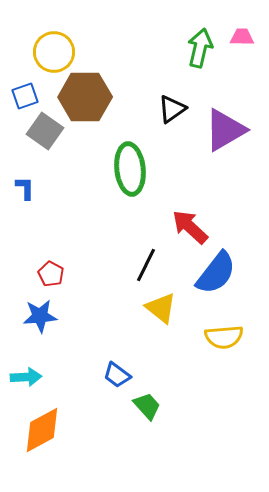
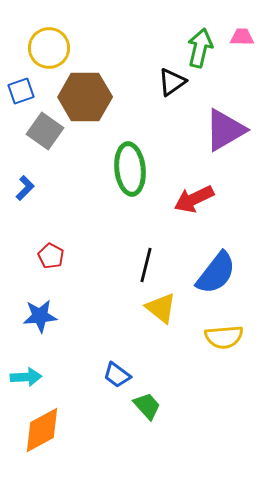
yellow circle: moved 5 px left, 4 px up
blue square: moved 4 px left, 5 px up
black triangle: moved 27 px up
blue L-shape: rotated 45 degrees clockwise
red arrow: moved 4 px right, 28 px up; rotated 69 degrees counterclockwise
black line: rotated 12 degrees counterclockwise
red pentagon: moved 18 px up
